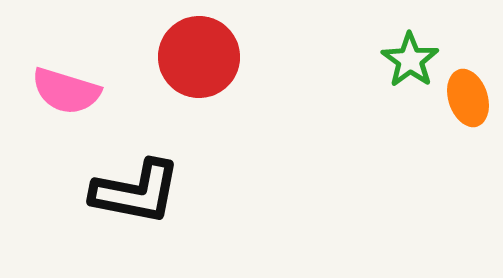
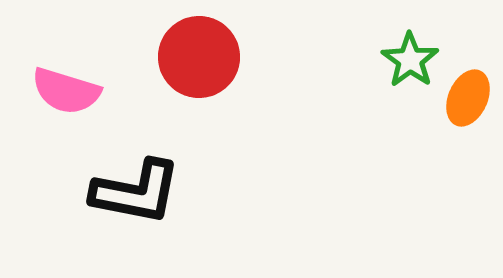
orange ellipse: rotated 42 degrees clockwise
